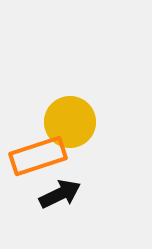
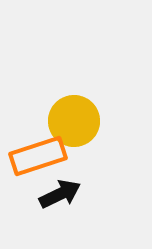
yellow circle: moved 4 px right, 1 px up
